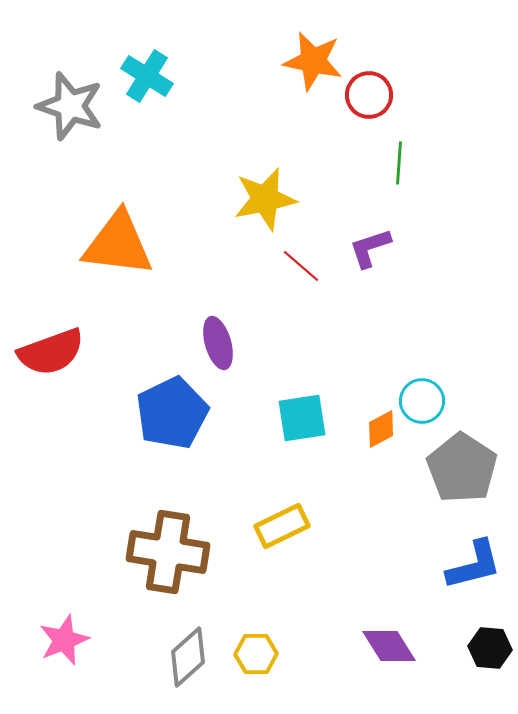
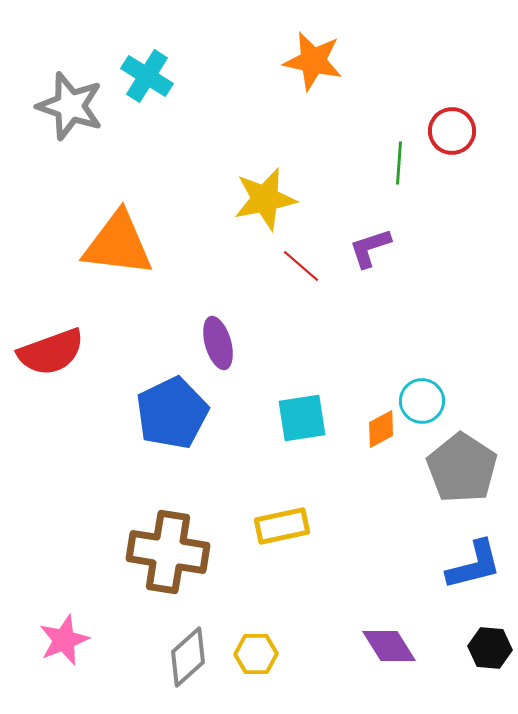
red circle: moved 83 px right, 36 px down
yellow rectangle: rotated 14 degrees clockwise
